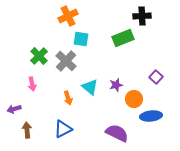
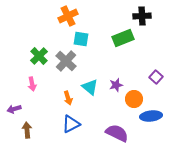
blue triangle: moved 8 px right, 5 px up
